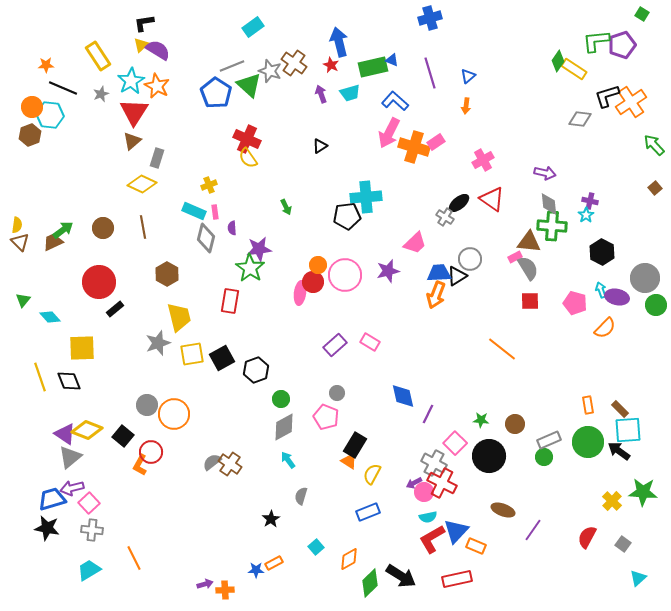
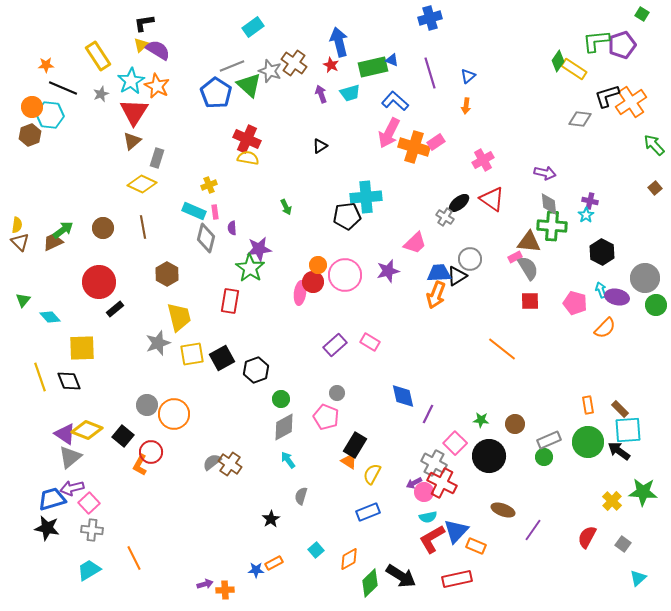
yellow semicircle at (248, 158): rotated 135 degrees clockwise
cyan square at (316, 547): moved 3 px down
